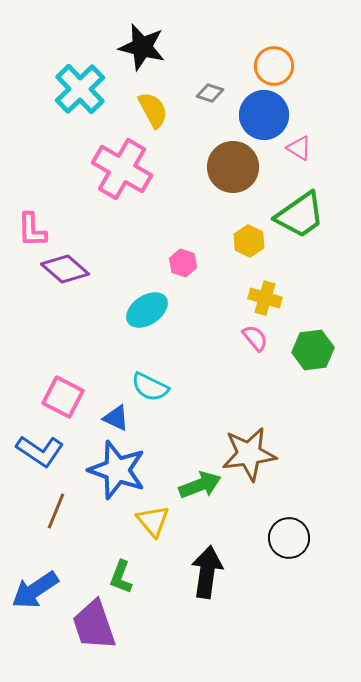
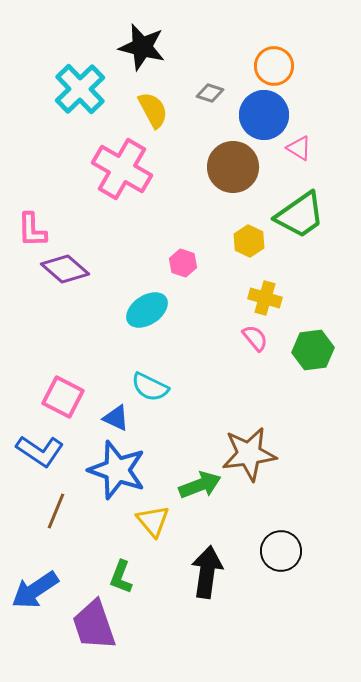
black circle: moved 8 px left, 13 px down
